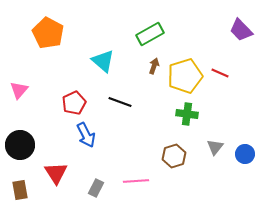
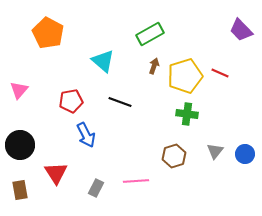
red pentagon: moved 3 px left, 2 px up; rotated 15 degrees clockwise
gray triangle: moved 4 px down
